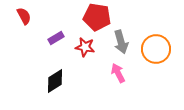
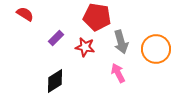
red semicircle: moved 1 px right, 2 px up; rotated 30 degrees counterclockwise
purple rectangle: rotated 14 degrees counterclockwise
